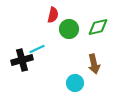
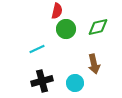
red semicircle: moved 4 px right, 4 px up
green circle: moved 3 px left
black cross: moved 20 px right, 21 px down
